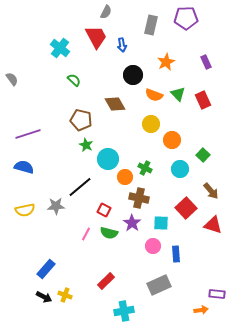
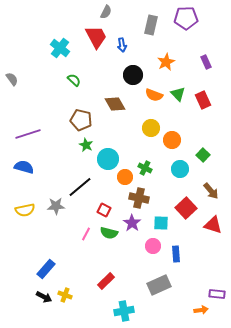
yellow circle at (151, 124): moved 4 px down
